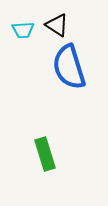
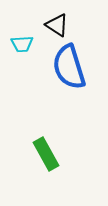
cyan trapezoid: moved 1 px left, 14 px down
green rectangle: moved 1 px right; rotated 12 degrees counterclockwise
